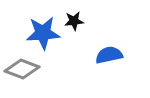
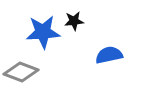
blue star: moved 1 px up
gray diamond: moved 1 px left, 3 px down
